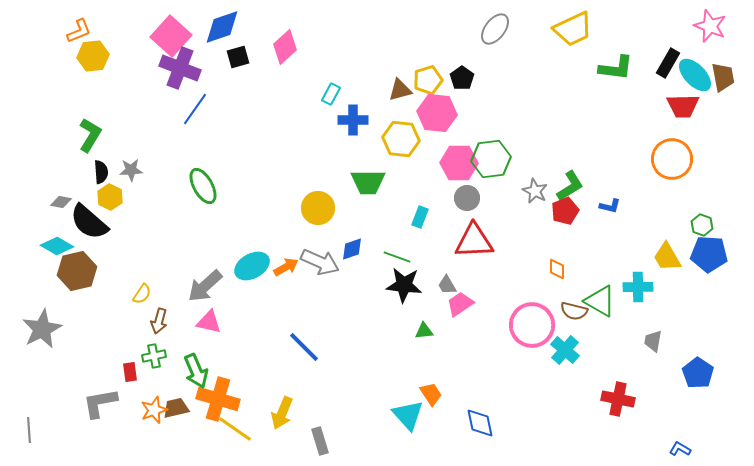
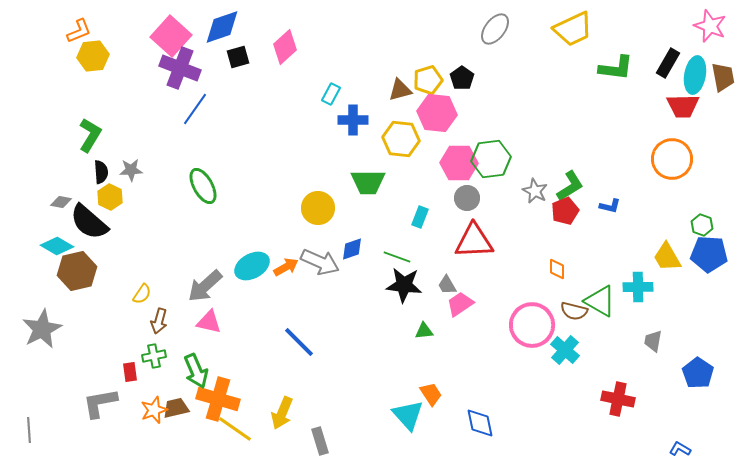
cyan ellipse at (695, 75): rotated 54 degrees clockwise
blue line at (304, 347): moved 5 px left, 5 px up
